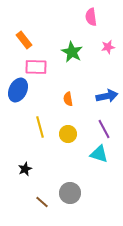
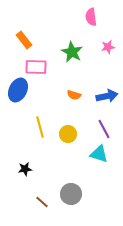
orange semicircle: moved 6 px right, 4 px up; rotated 64 degrees counterclockwise
black star: rotated 16 degrees clockwise
gray circle: moved 1 px right, 1 px down
